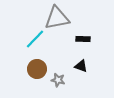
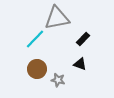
black rectangle: rotated 48 degrees counterclockwise
black triangle: moved 1 px left, 2 px up
